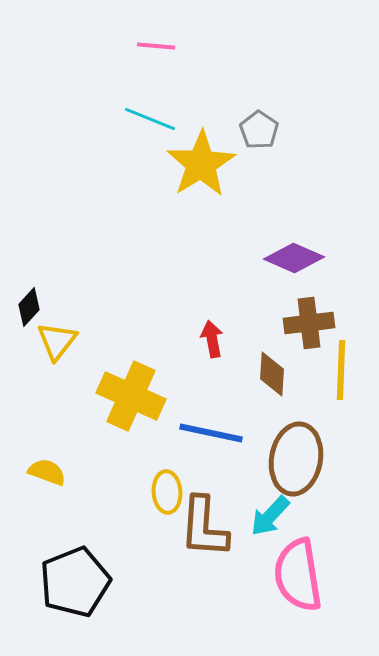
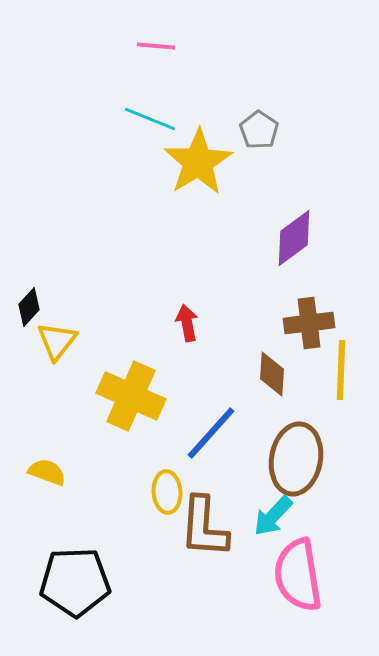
yellow star: moved 3 px left, 2 px up
purple diamond: moved 20 px up; rotated 60 degrees counterclockwise
red arrow: moved 25 px left, 16 px up
blue line: rotated 60 degrees counterclockwise
cyan arrow: moved 3 px right
black pentagon: rotated 20 degrees clockwise
